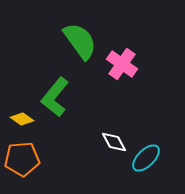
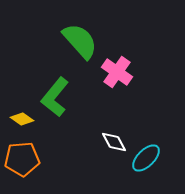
green semicircle: rotated 6 degrees counterclockwise
pink cross: moved 5 px left, 8 px down
